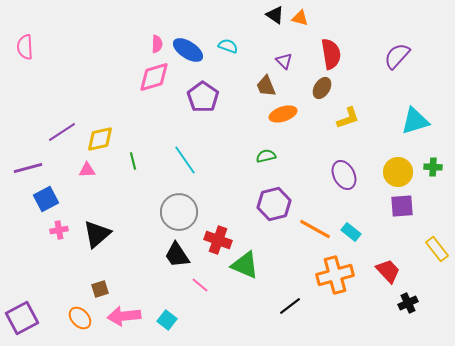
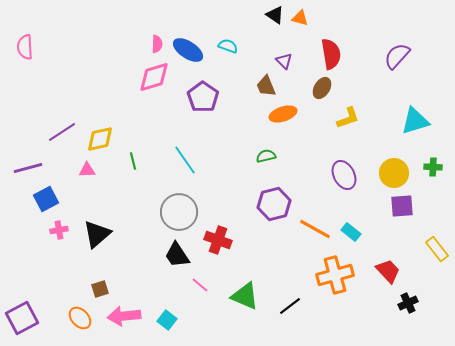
yellow circle at (398, 172): moved 4 px left, 1 px down
green triangle at (245, 265): moved 31 px down
